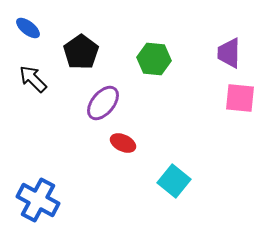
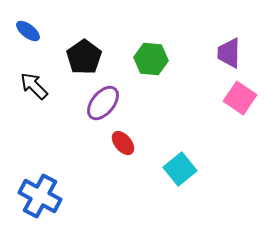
blue ellipse: moved 3 px down
black pentagon: moved 3 px right, 5 px down
green hexagon: moved 3 px left
black arrow: moved 1 px right, 7 px down
pink square: rotated 28 degrees clockwise
red ellipse: rotated 25 degrees clockwise
cyan square: moved 6 px right, 12 px up; rotated 12 degrees clockwise
blue cross: moved 2 px right, 4 px up
